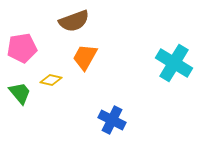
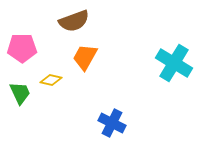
pink pentagon: rotated 8 degrees clockwise
green trapezoid: rotated 15 degrees clockwise
blue cross: moved 3 px down
